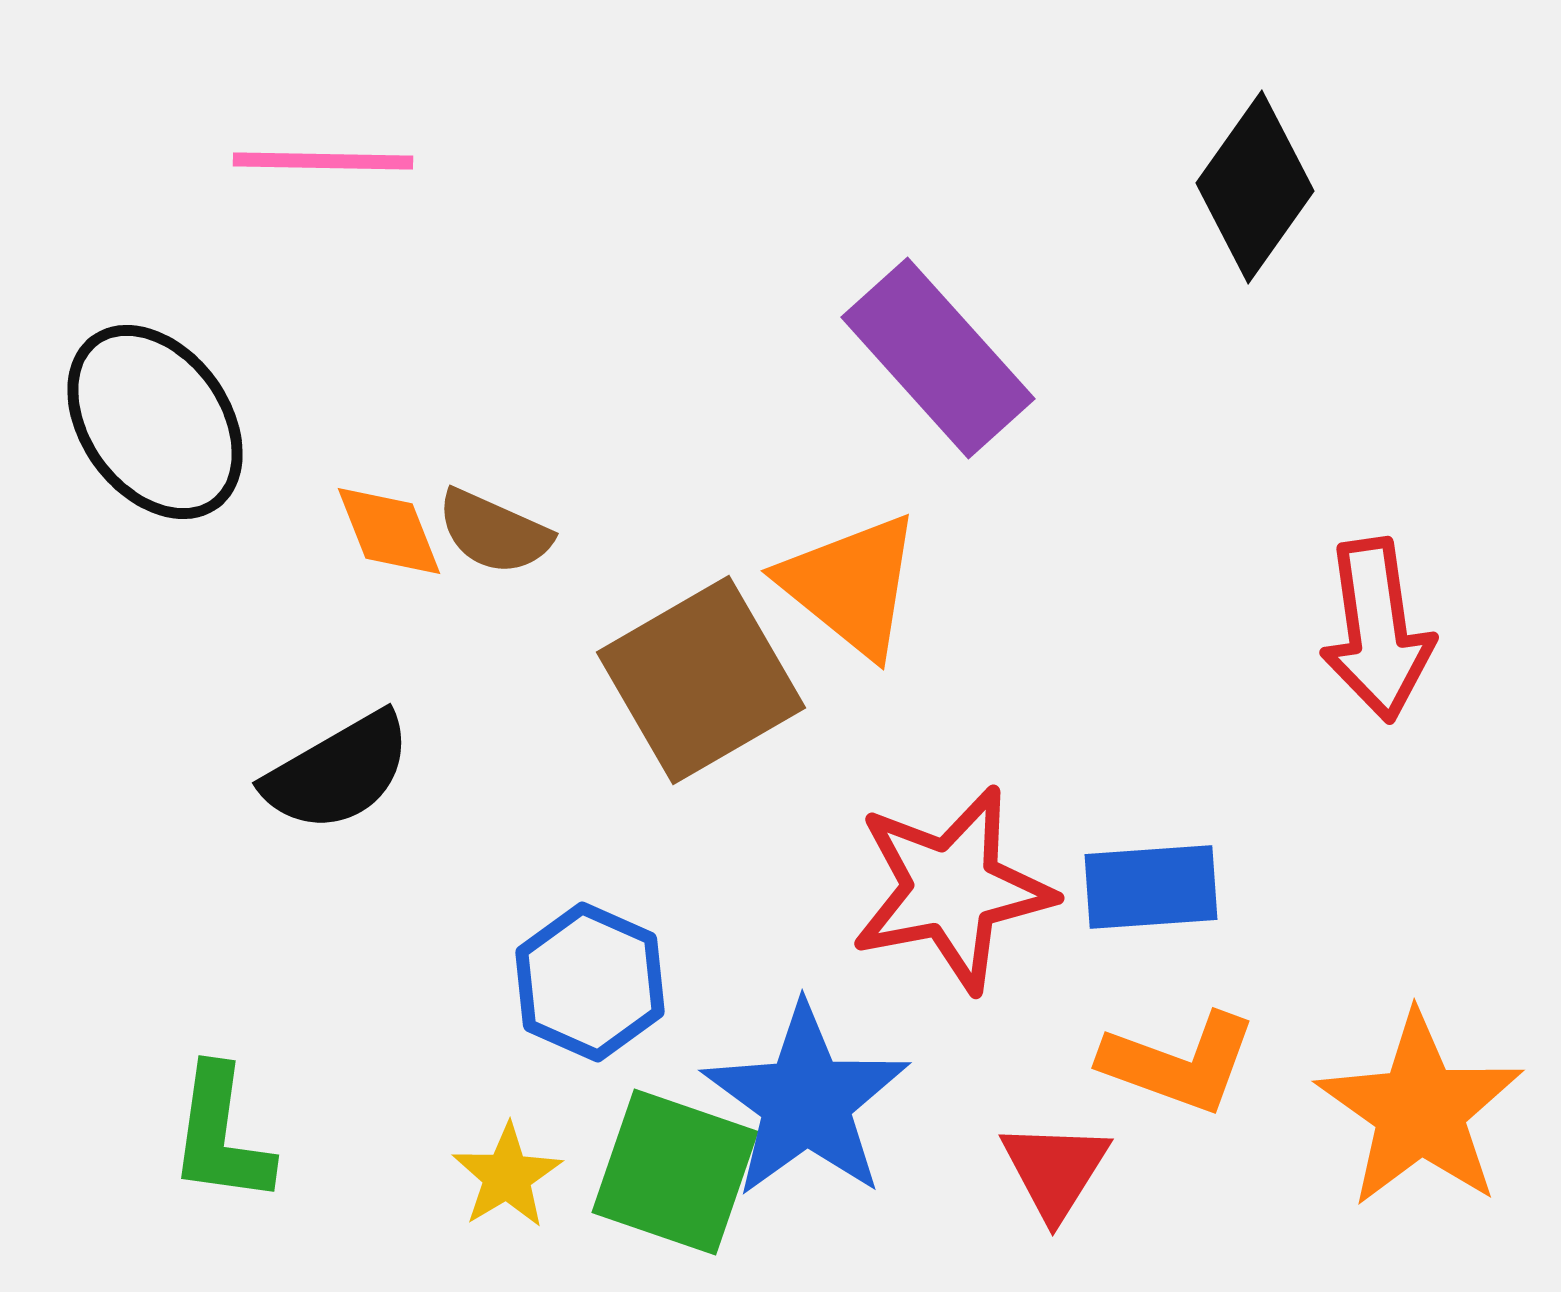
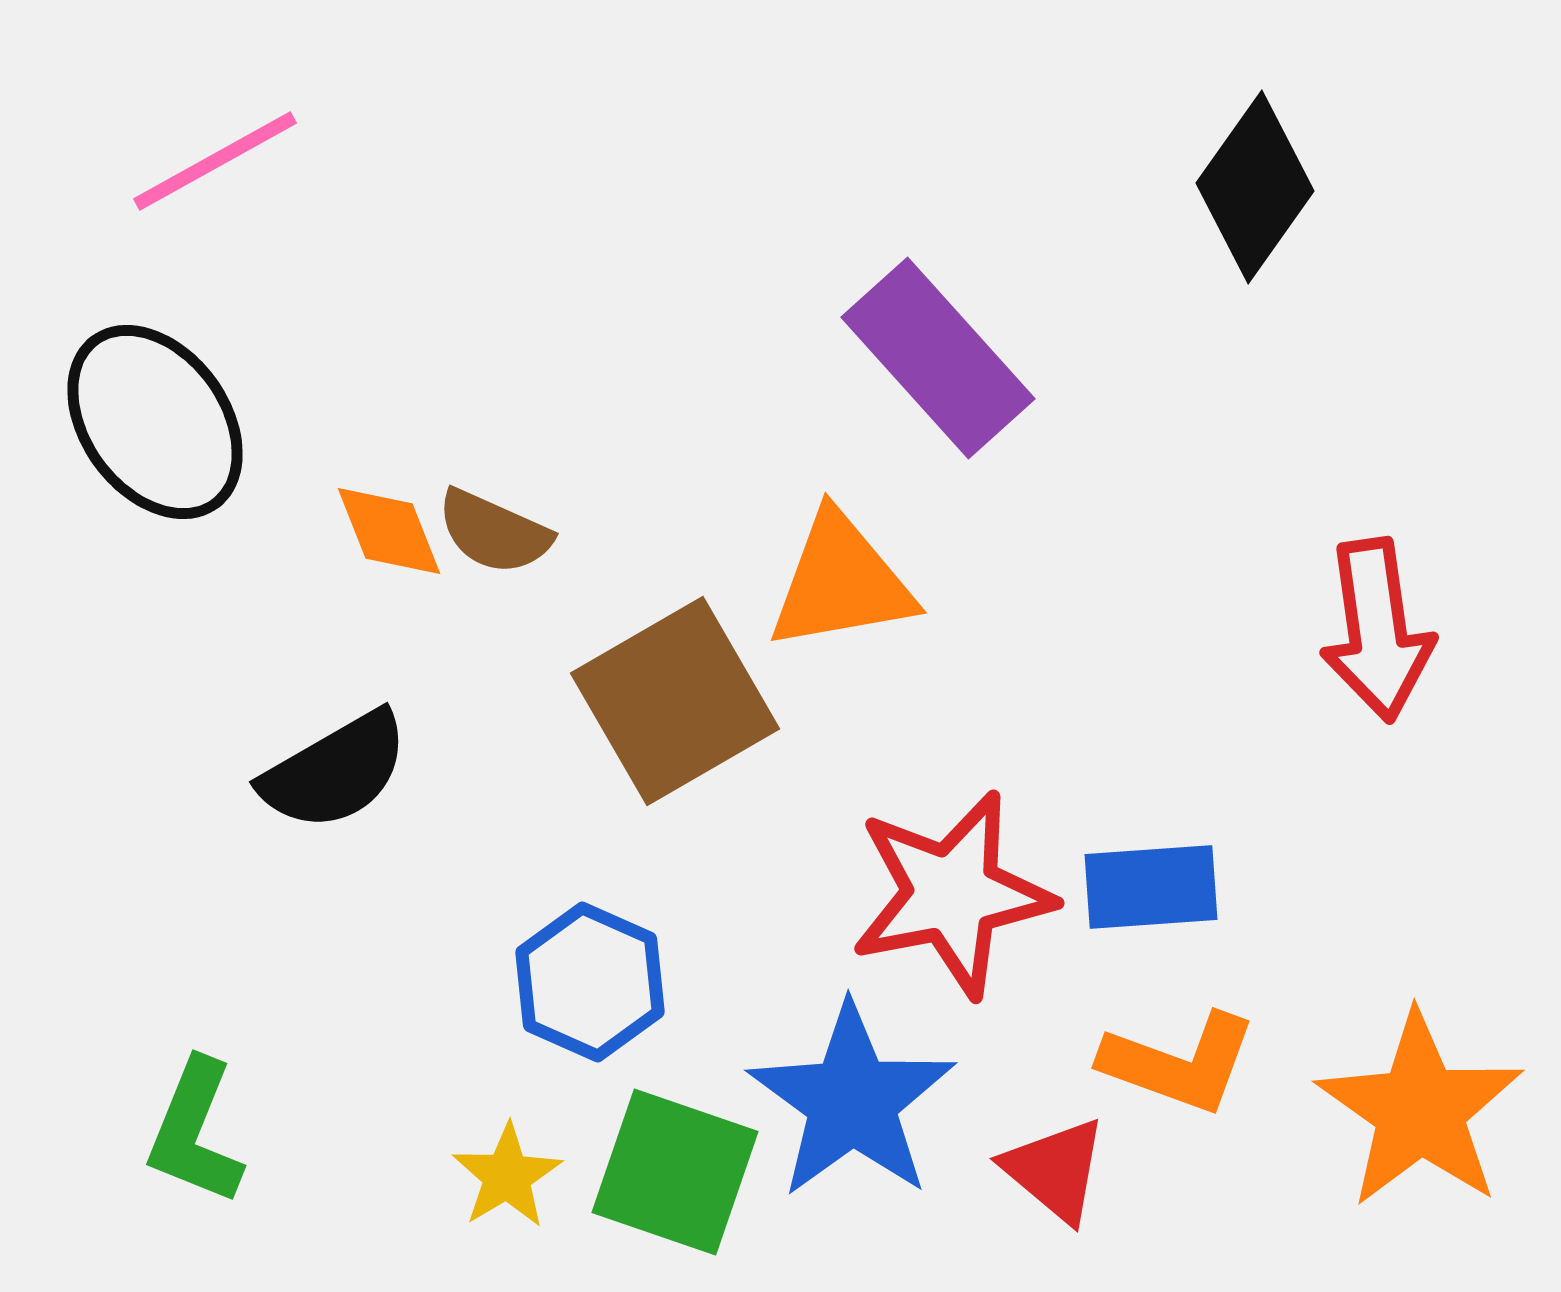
pink line: moved 108 px left; rotated 30 degrees counterclockwise
orange triangle: moved 10 px left, 3 px up; rotated 49 degrees counterclockwise
brown square: moved 26 px left, 21 px down
black semicircle: moved 3 px left, 1 px up
red star: moved 5 px down
blue star: moved 46 px right
green L-shape: moved 26 px left, 3 px up; rotated 14 degrees clockwise
red triangle: rotated 22 degrees counterclockwise
